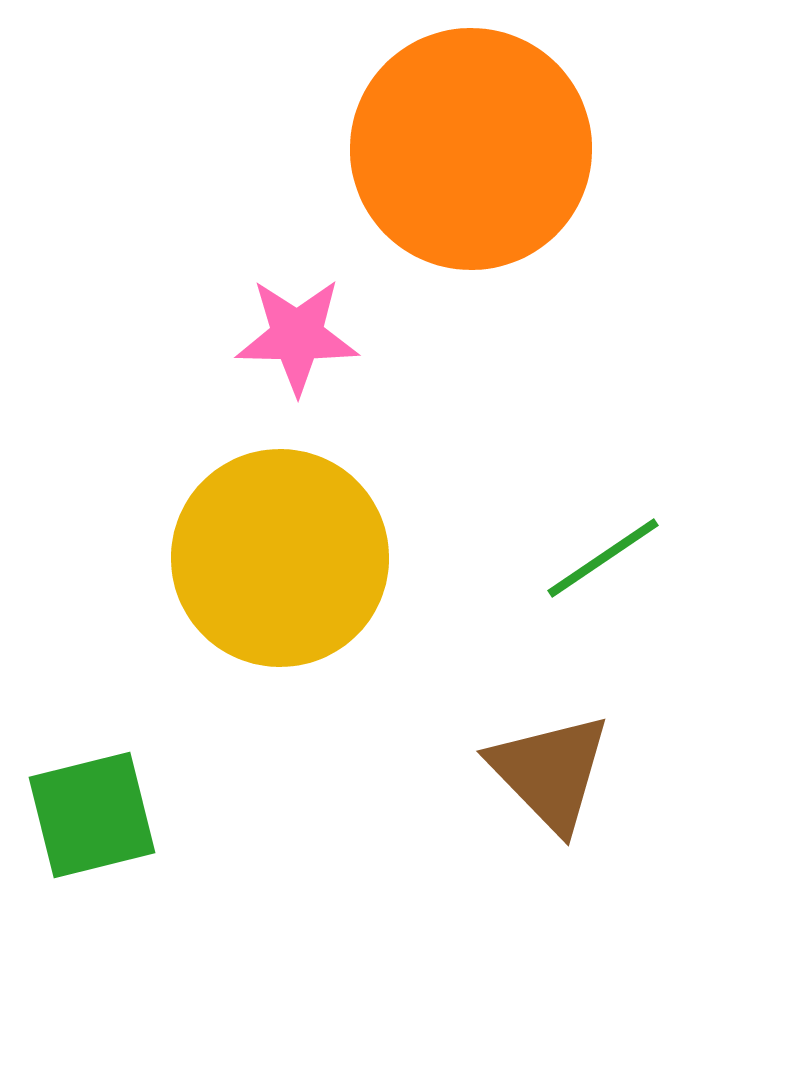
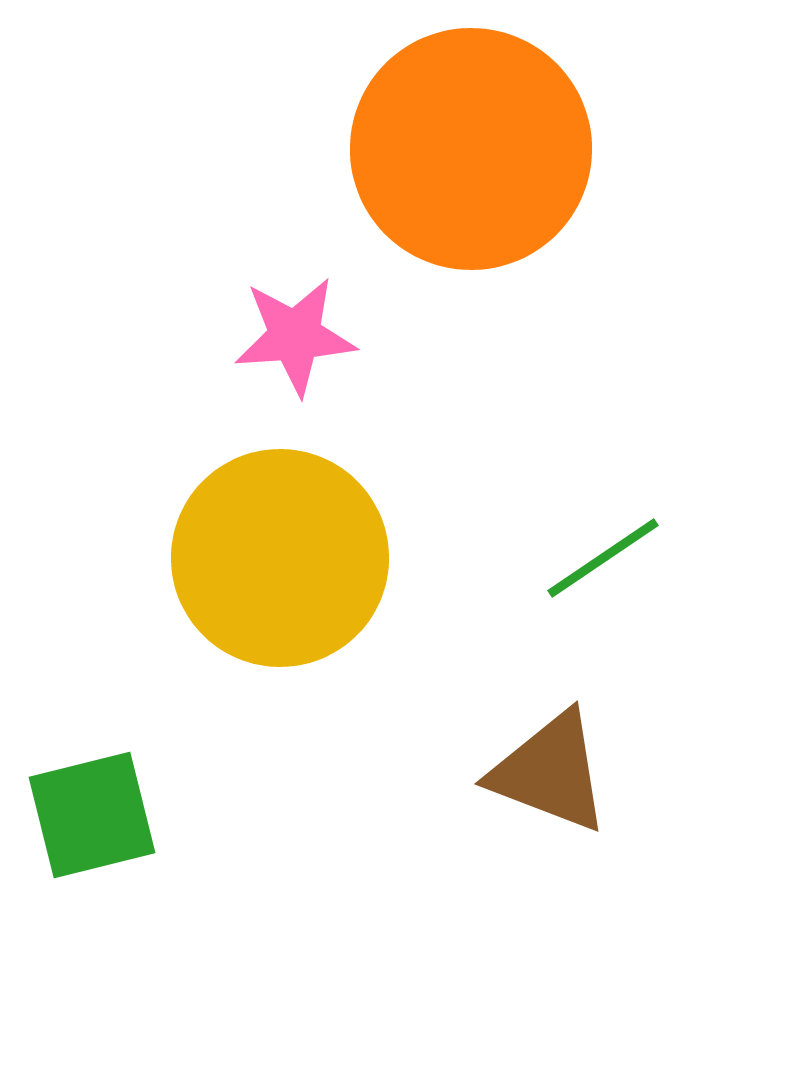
pink star: moved 2 px left; rotated 5 degrees counterclockwise
brown triangle: rotated 25 degrees counterclockwise
